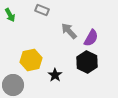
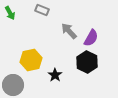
green arrow: moved 2 px up
